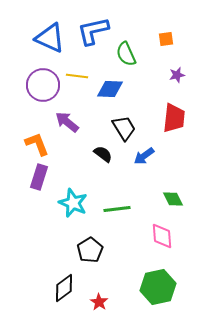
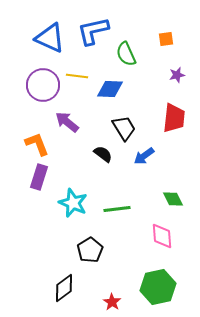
red star: moved 13 px right
